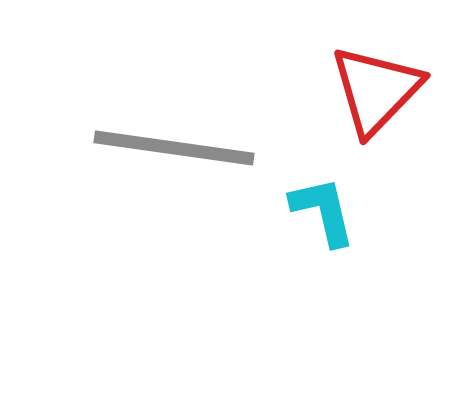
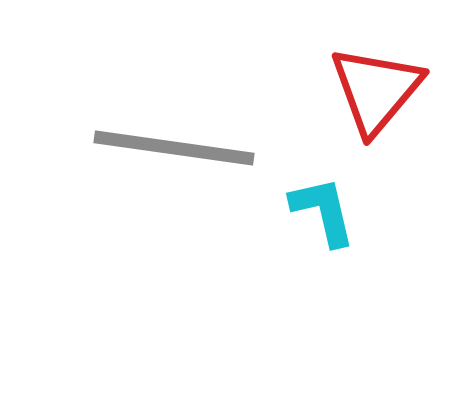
red triangle: rotated 4 degrees counterclockwise
